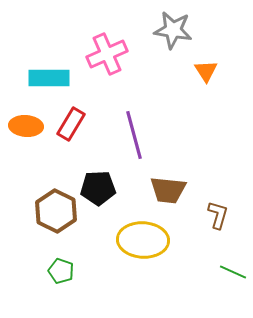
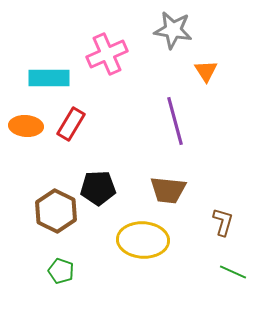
purple line: moved 41 px right, 14 px up
brown L-shape: moved 5 px right, 7 px down
